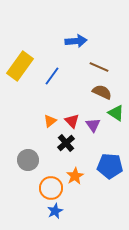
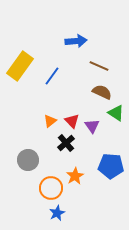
brown line: moved 1 px up
purple triangle: moved 1 px left, 1 px down
blue pentagon: moved 1 px right
blue star: moved 2 px right, 2 px down
